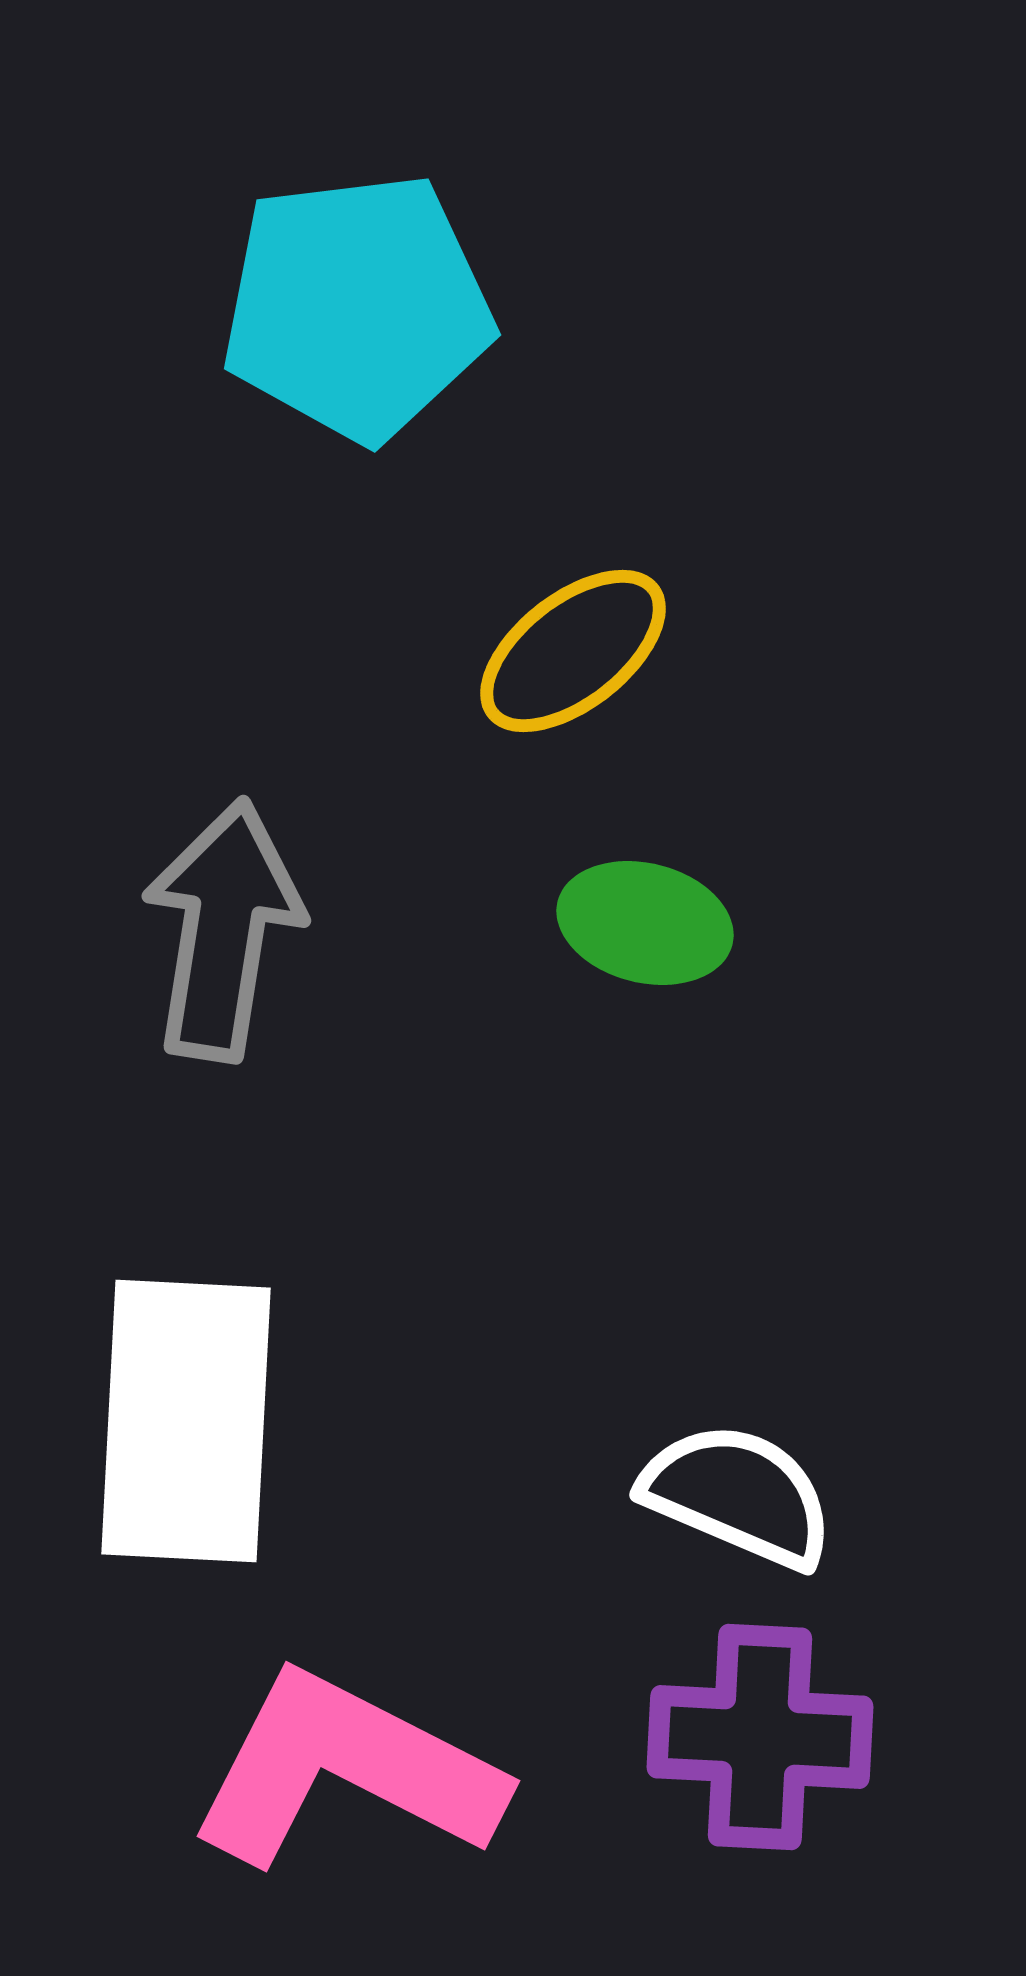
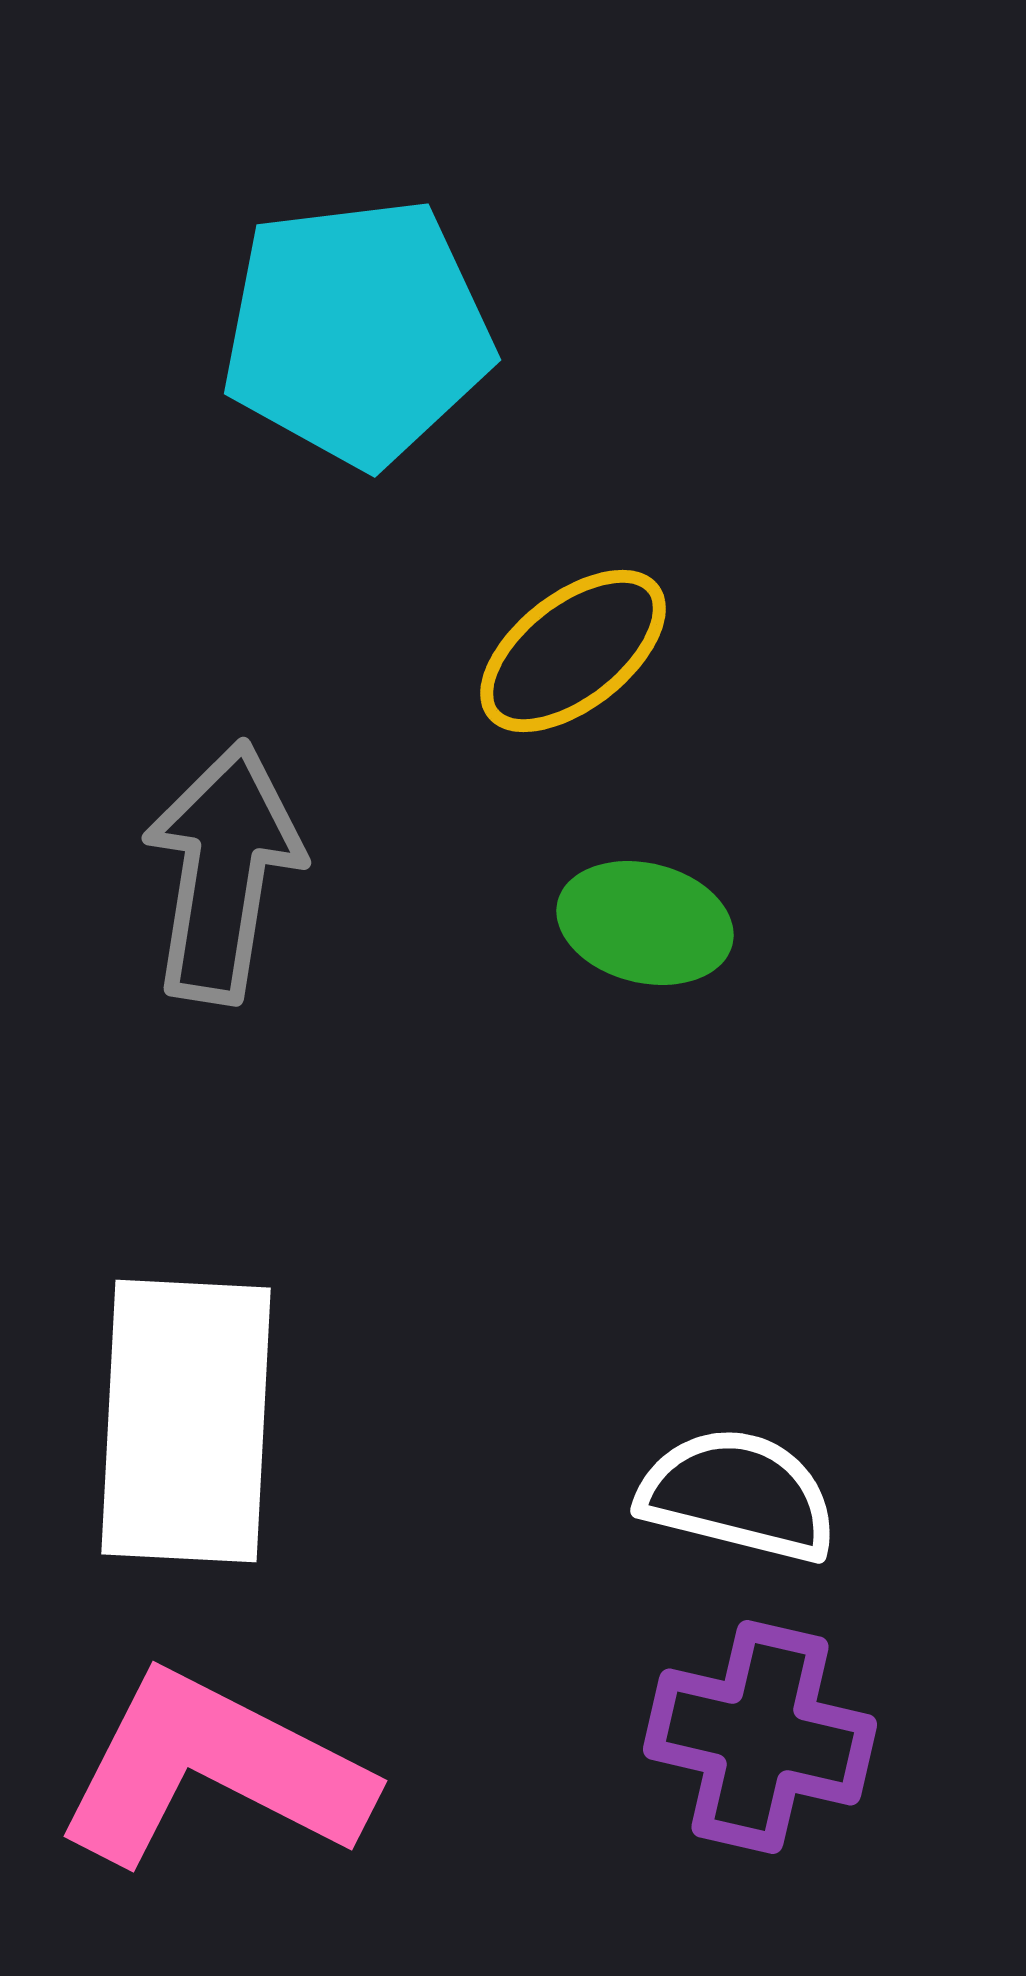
cyan pentagon: moved 25 px down
gray arrow: moved 58 px up
white semicircle: rotated 9 degrees counterclockwise
purple cross: rotated 10 degrees clockwise
pink L-shape: moved 133 px left
